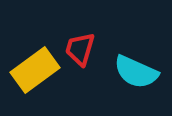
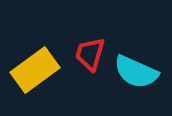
red trapezoid: moved 10 px right, 5 px down
